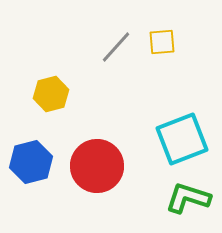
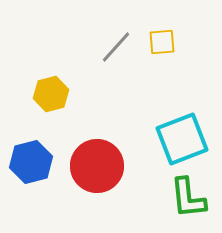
green L-shape: rotated 114 degrees counterclockwise
